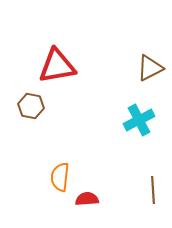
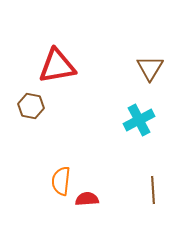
brown triangle: rotated 32 degrees counterclockwise
orange semicircle: moved 1 px right, 4 px down
